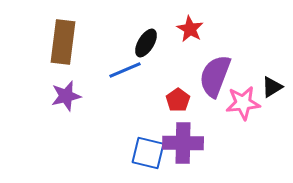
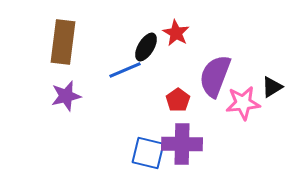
red star: moved 14 px left, 4 px down
black ellipse: moved 4 px down
purple cross: moved 1 px left, 1 px down
